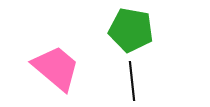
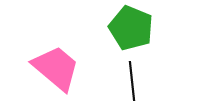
green pentagon: moved 2 px up; rotated 12 degrees clockwise
